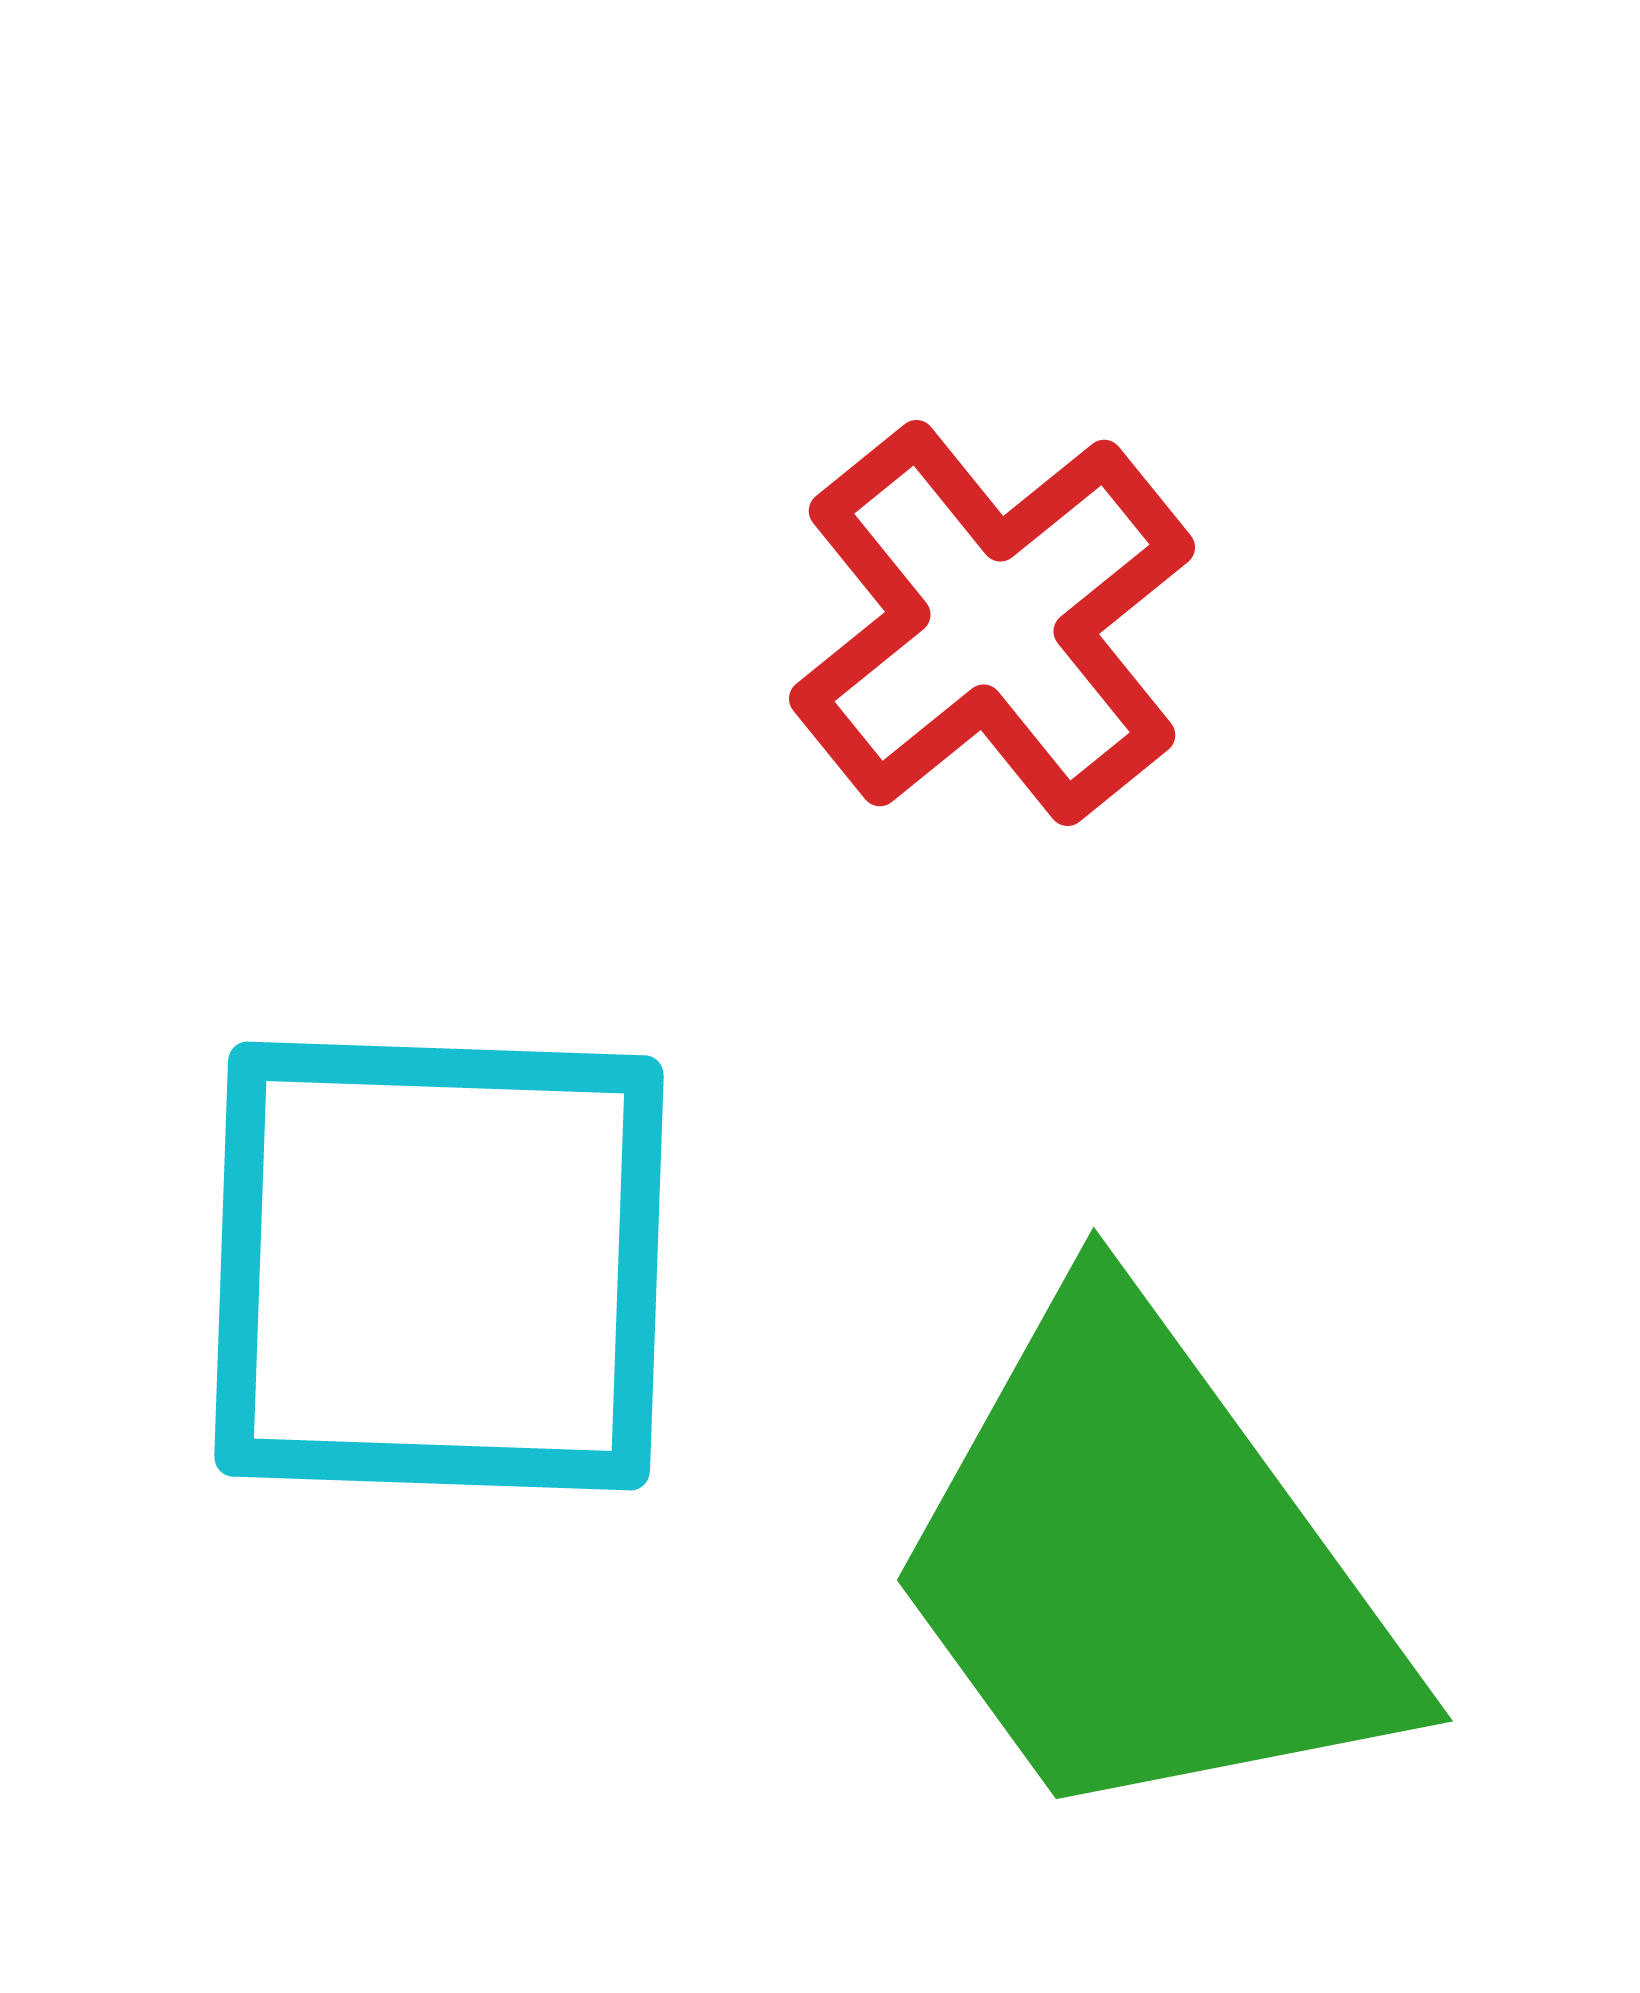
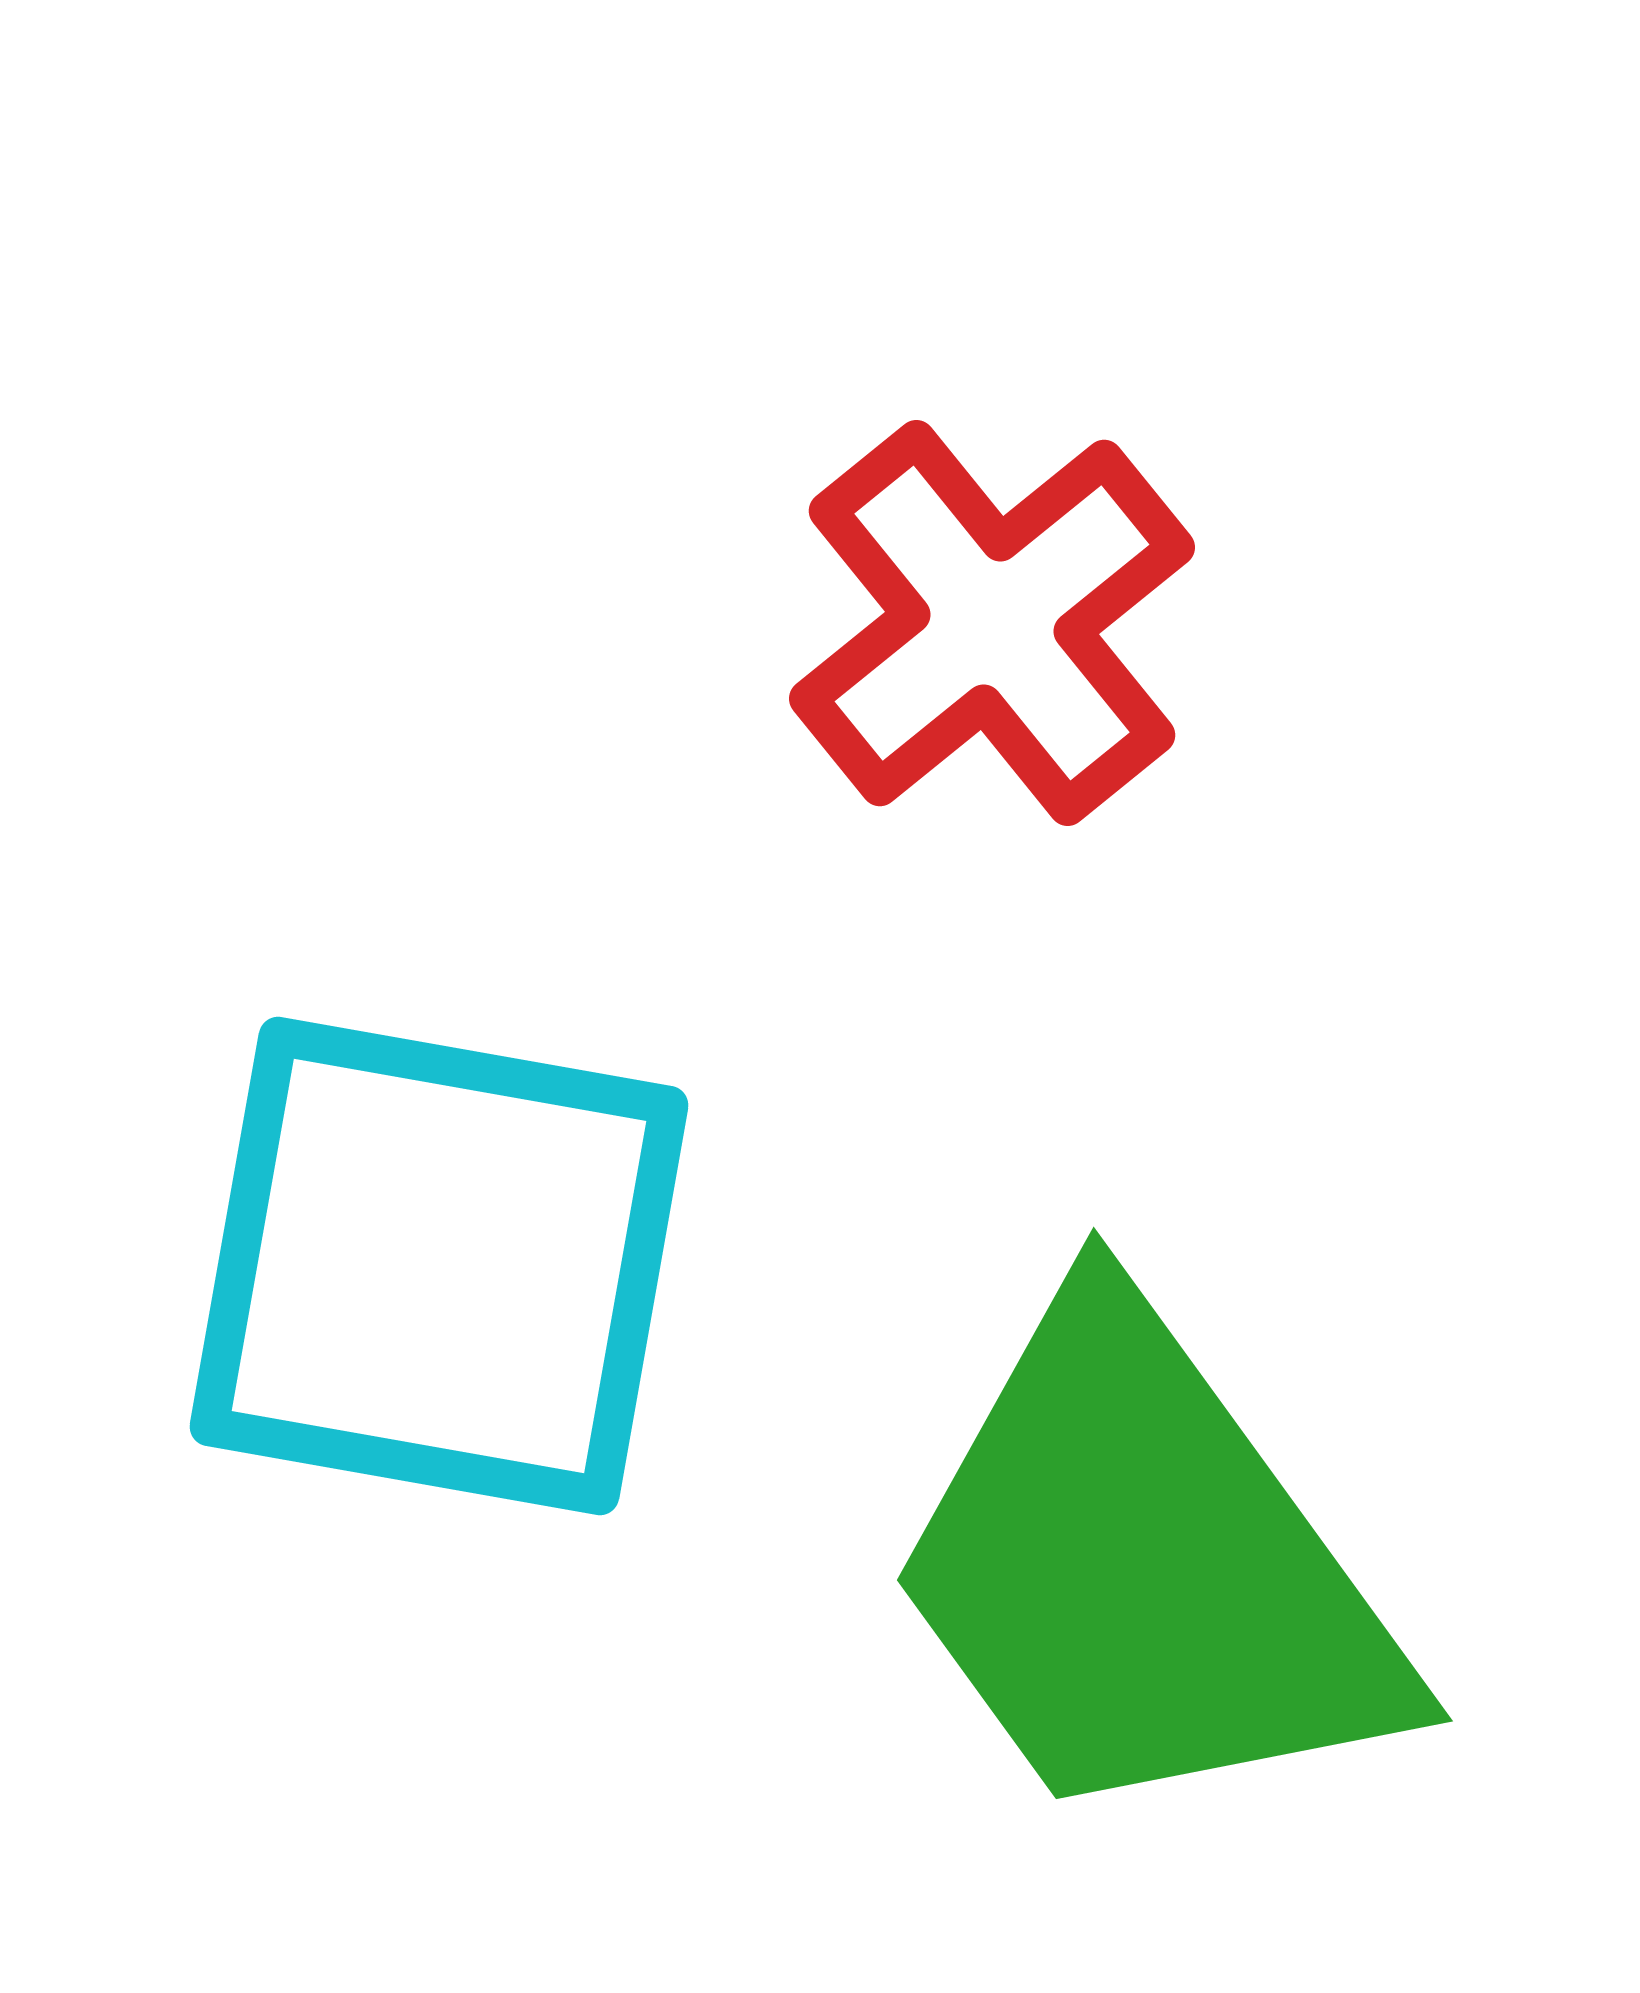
cyan square: rotated 8 degrees clockwise
